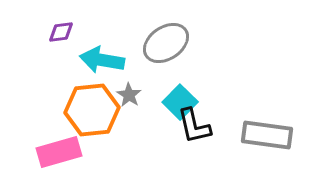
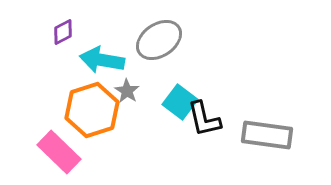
purple diamond: moved 2 px right; rotated 20 degrees counterclockwise
gray ellipse: moved 7 px left, 3 px up
gray star: moved 2 px left, 4 px up
cyan square: rotated 8 degrees counterclockwise
orange hexagon: rotated 12 degrees counterclockwise
black L-shape: moved 10 px right, 7 px up
pink rectangle: rotated 60 degrees clockwise
